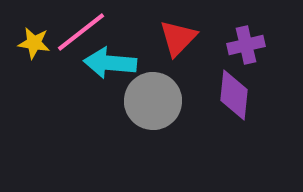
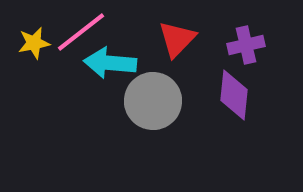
red triangle: moved 1 px left, 1 px down
yellow star: rotated 20 degrees counterclockwise
